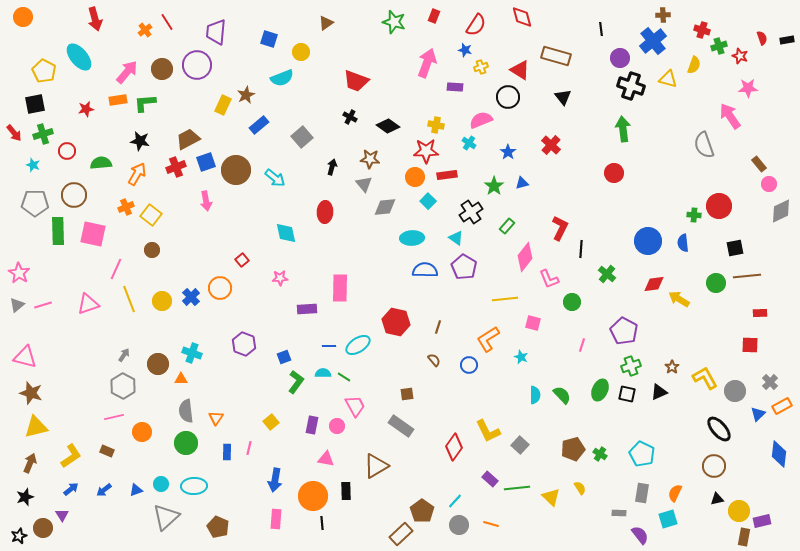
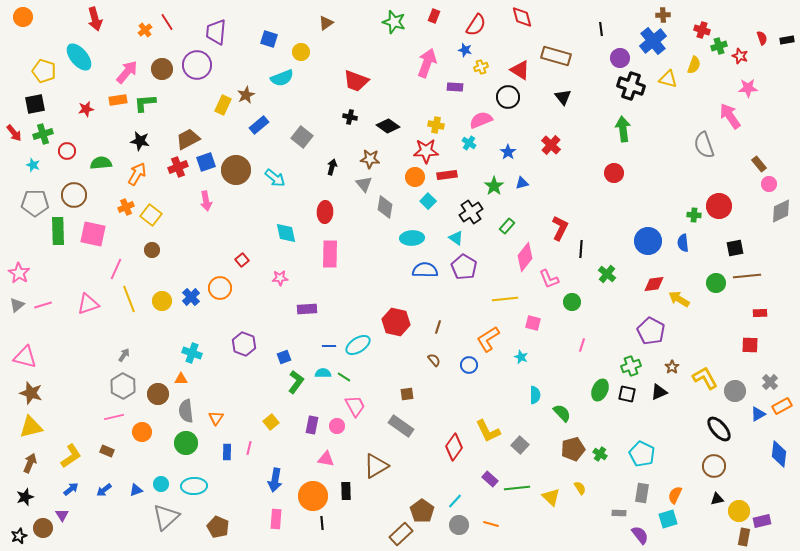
yellow pentagon at (44, 71): rotated 10 degrees counterclockwise
black cross at (350, 117): rotated 16 degrees counterclockwise
gray square at (302, 137): rotated 10 degrees counterclockwise
red cross at (176, 167): moved 2 px right
gray diamond at (385, 207): rotated 75 degrees counterclockwise
pink rectangle at (340, 288): moved 10 px left, 34 px up
purple pentagon at (624, 331): moved 27 px right
brown circle at (158, 364): moved 30 px down
green semicircle at (562, 395): moved 18 px down
blue triangle at (758, 414): rotated 14 degrees clockwise
yellow triangle at (36, 427): moved 5 px left
orange semicircle at (675, 493): moved 2 px down
